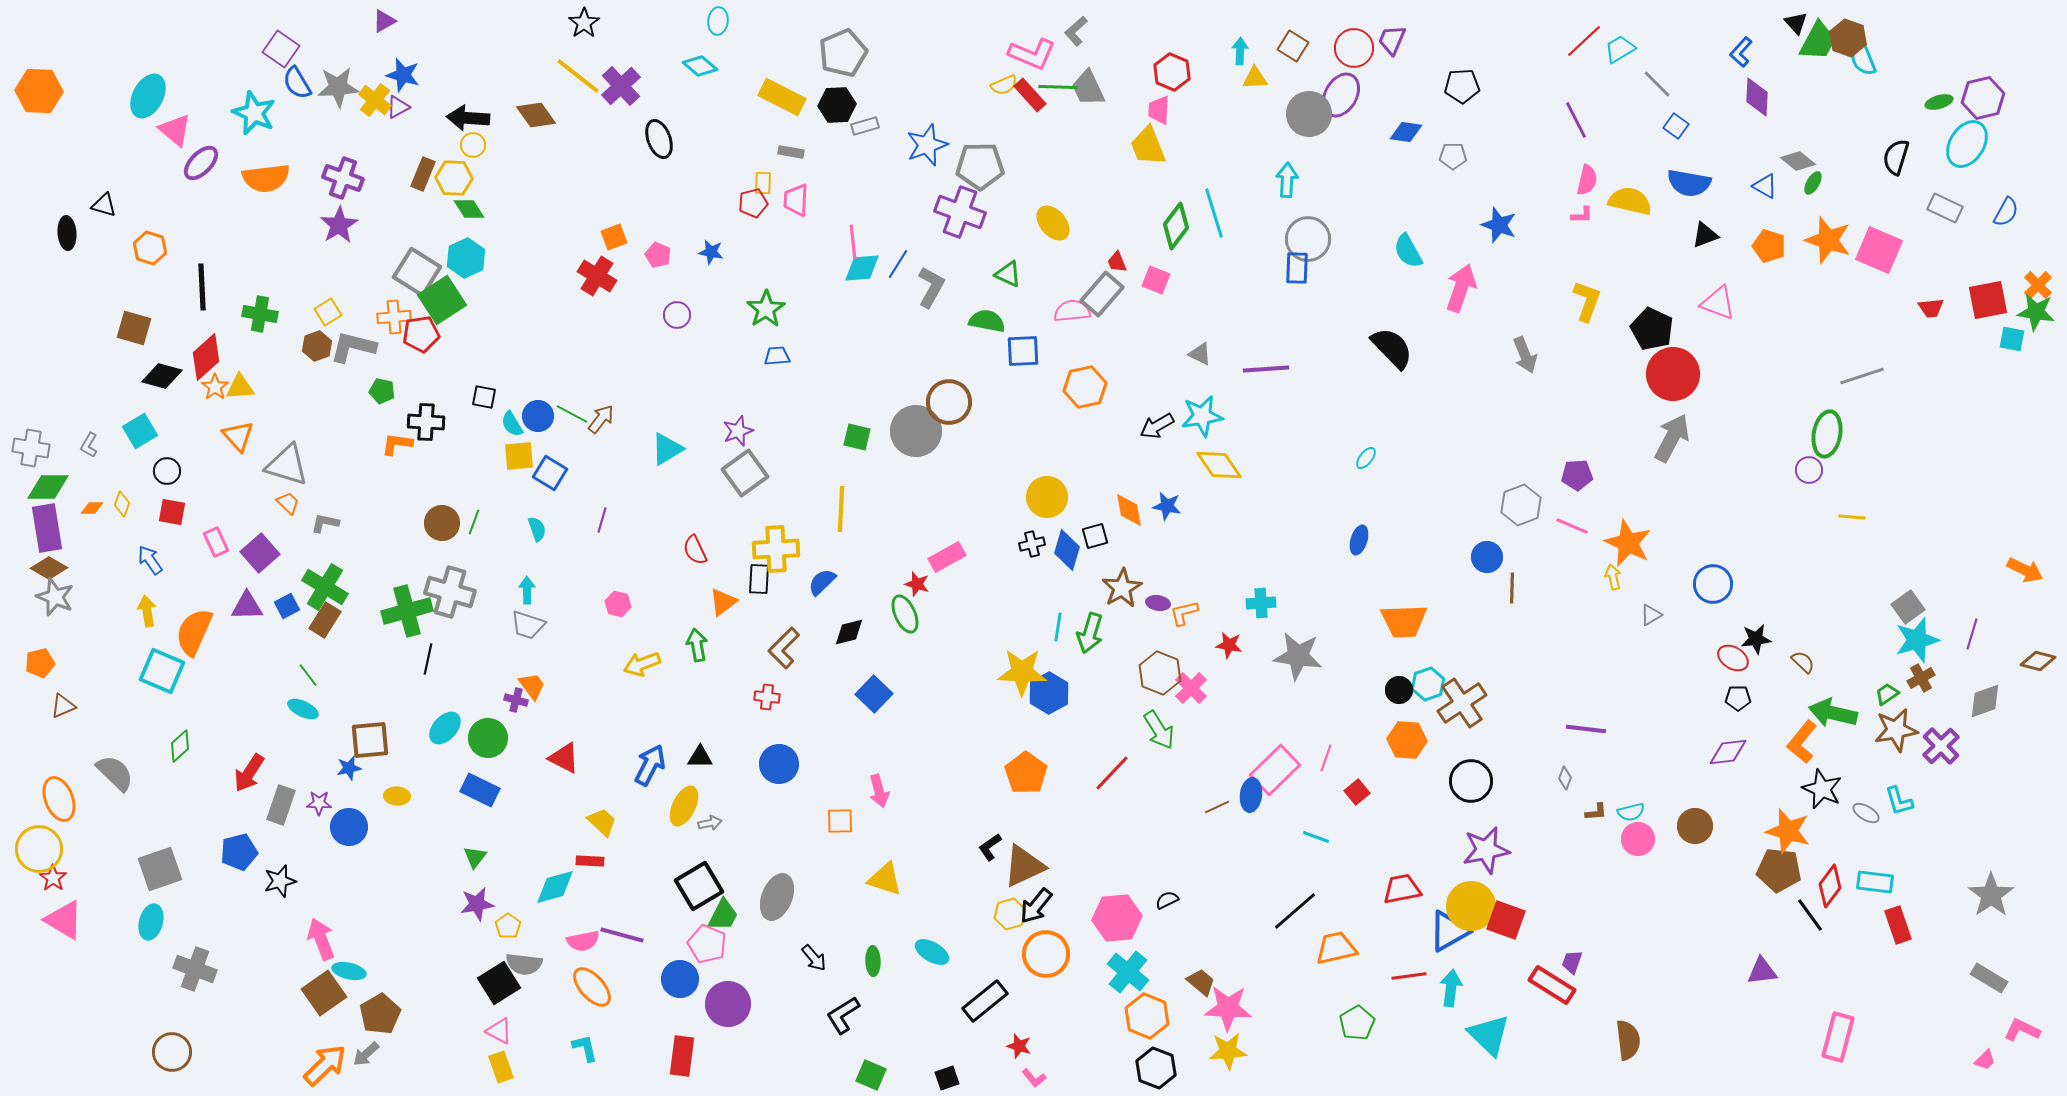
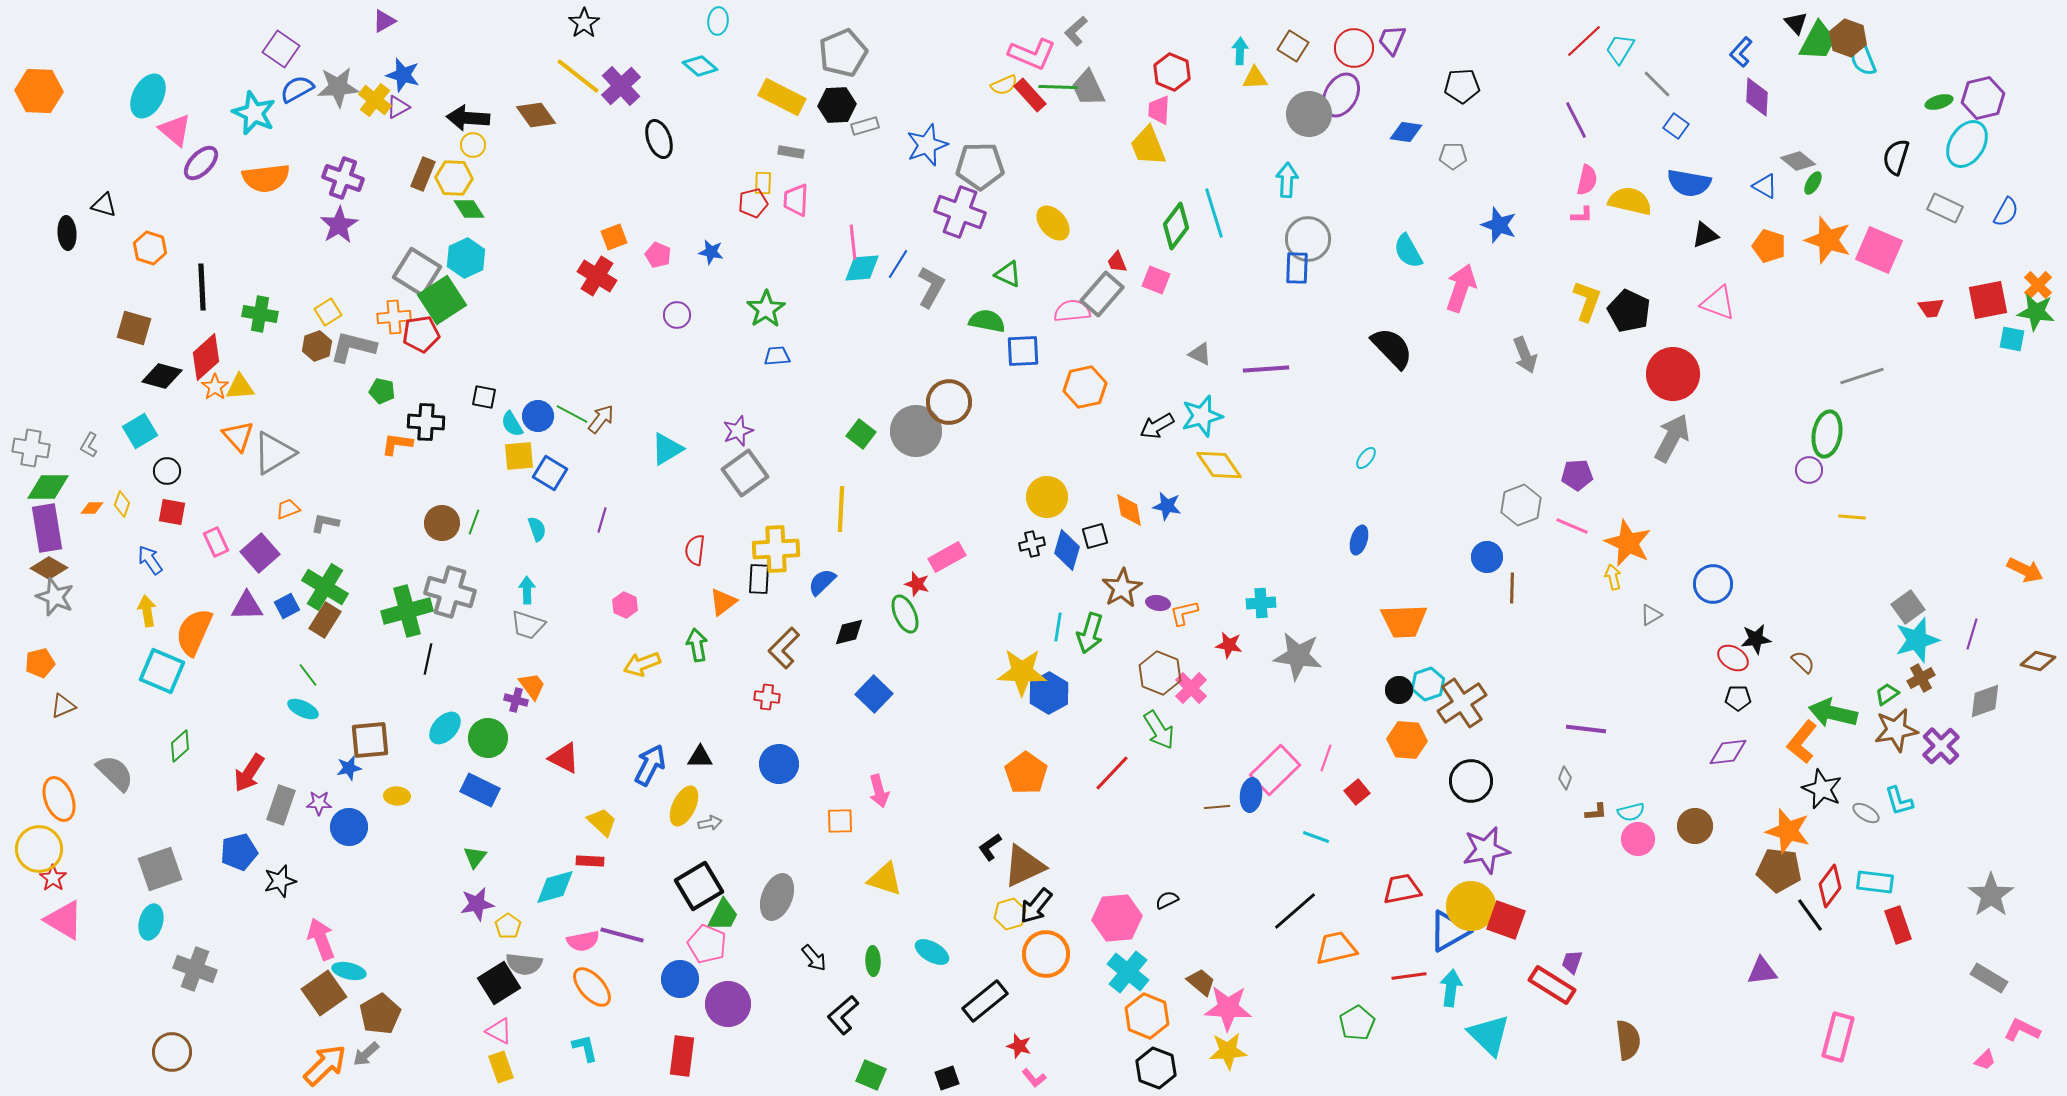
cyan trapezoid at (1620, 49): rotated 28 degrees counterclockwise
blue semicircle at (297, 83): moved 6 px down; rotated 92 degrees clockwise
black pentagon at (1652, 329): moved 23 px left, 18 px up
cyan star at (1202, 416): rotated 6 degrees counterclockwise
green square at (857, 437): moved 4 px right, 3 px up; rotated 24 degrees clockwise
gray triangle at (287, 465): moved 13 px left, 12 px up; rotated 48 degrees counterclockwise
orange trapezoid at (288, 503): moved 6 px down; rotated 65 degrees counterclockwise
red semicircle at (695, 550): rotated 32 degrees clockwise
pink hexagon at (618, 604): moved 7 px right, 1 px down; rotated 10 degrees clockwise
brown line at (1217, 807): rotated 20 degrees clockwise
black L-shape at (843, 1015): rotated 9 degrees counterclockwise
